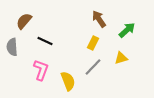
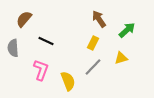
brown semicircle: moved 2 px up
black line: moved 1 px right
gray semicircle: moved 1 px right, 1 px down
